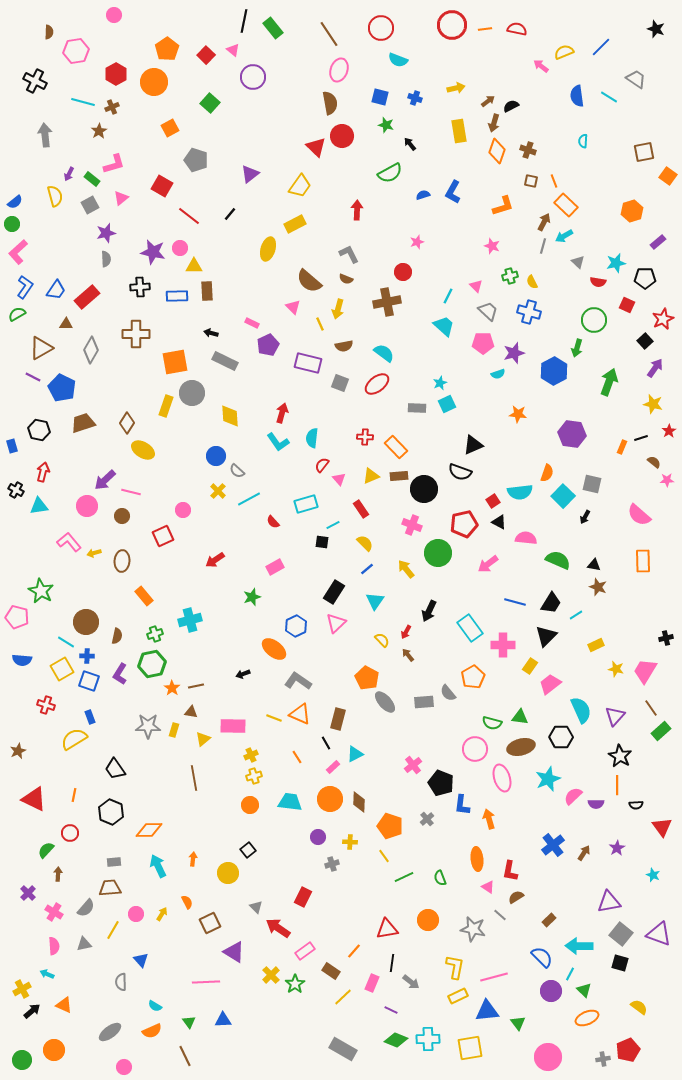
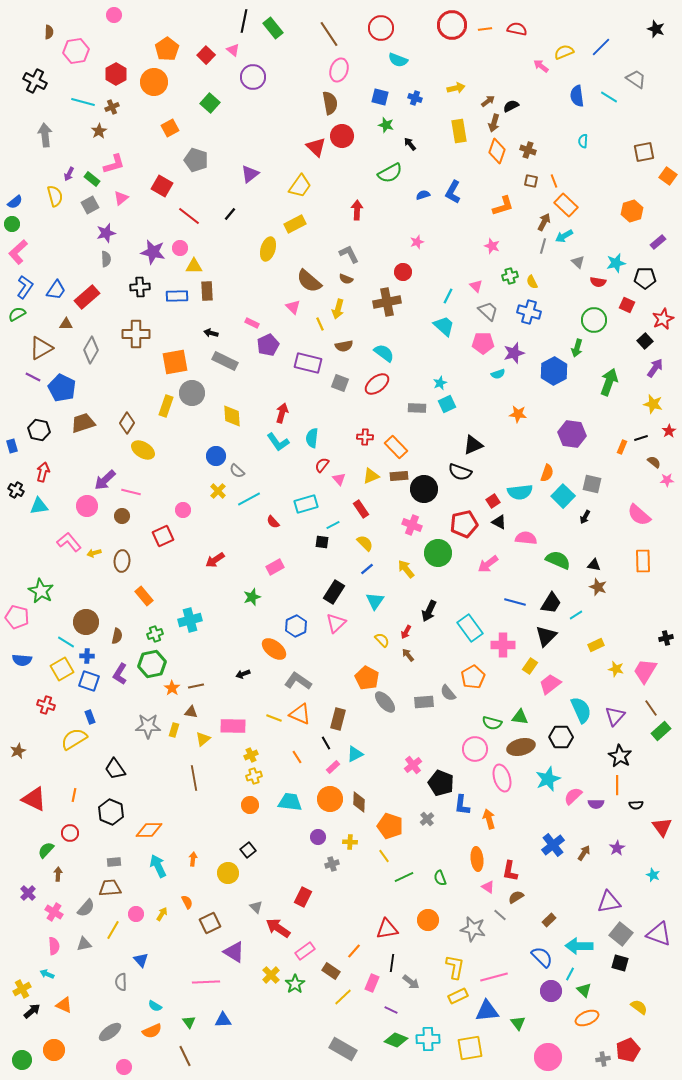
yellow diamond at (230, 416): moved 2 px right
